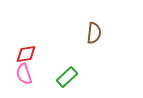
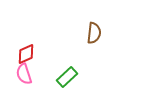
red diamond: rotated 15 degrees counterclockwise
